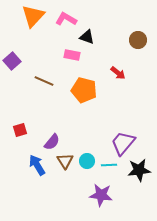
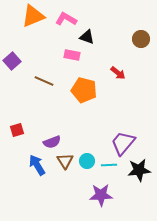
orange triangle: rotated 25 degrees clockwise
brown circle: moved 3 px right, 1 px up
red square: moved 3 px left
purple semicircle: rotated 30 degrees clockwise
purple star: rotated 10 degrees counterclockwise
